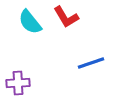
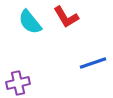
blue line: moved 2 px right
purple cross: rotated 10 degrees counterclockwise
